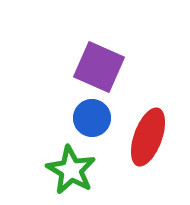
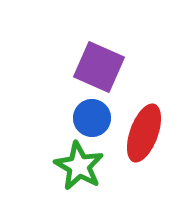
red ellipse: moved 4 px left, 4 px up
green star: moved 8 px right, 4 px up
